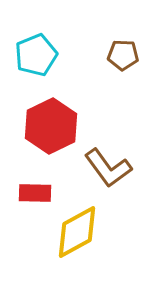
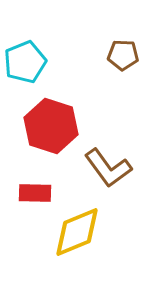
cyan pentagon: moved 11 px left, 7 px down
red hexagon: rotated 16 degrees counterclockwise
yellow diamond: rotated 6 degrees clockwise
